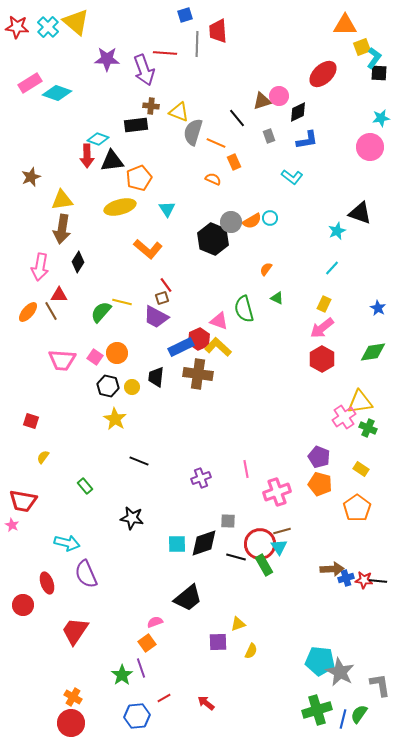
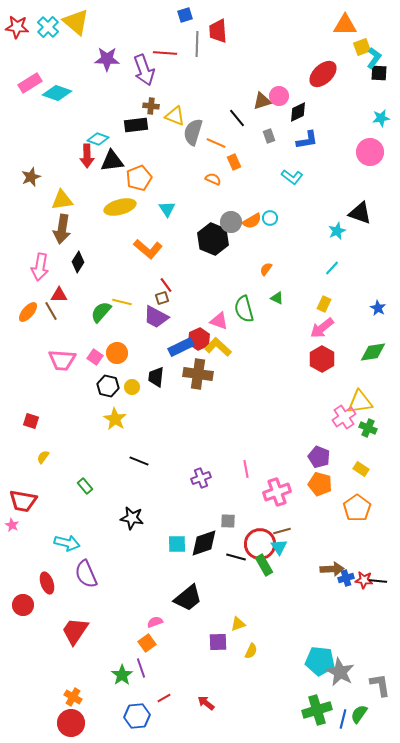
yellow triangle at (179, 112): moved 4 px left, 4 px down
pink circle at (370, 147): moved 5 px down
